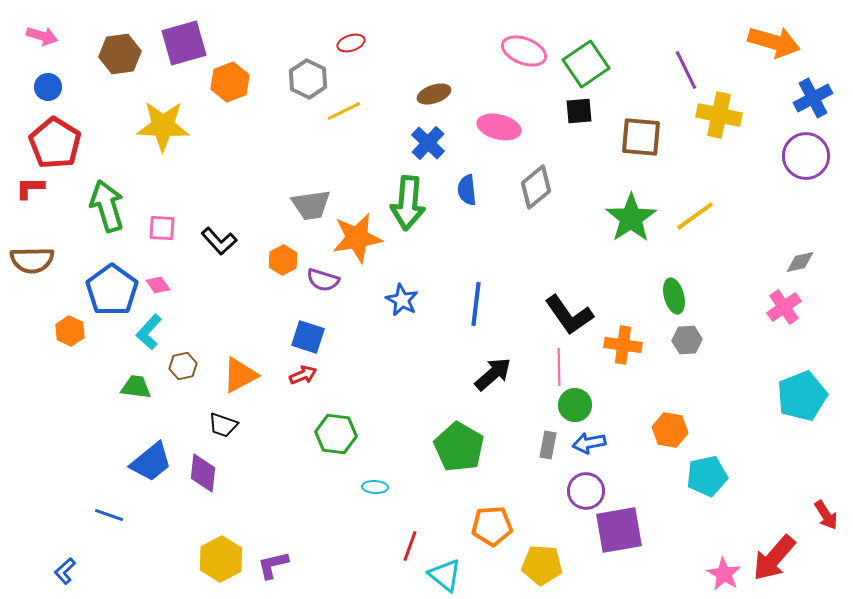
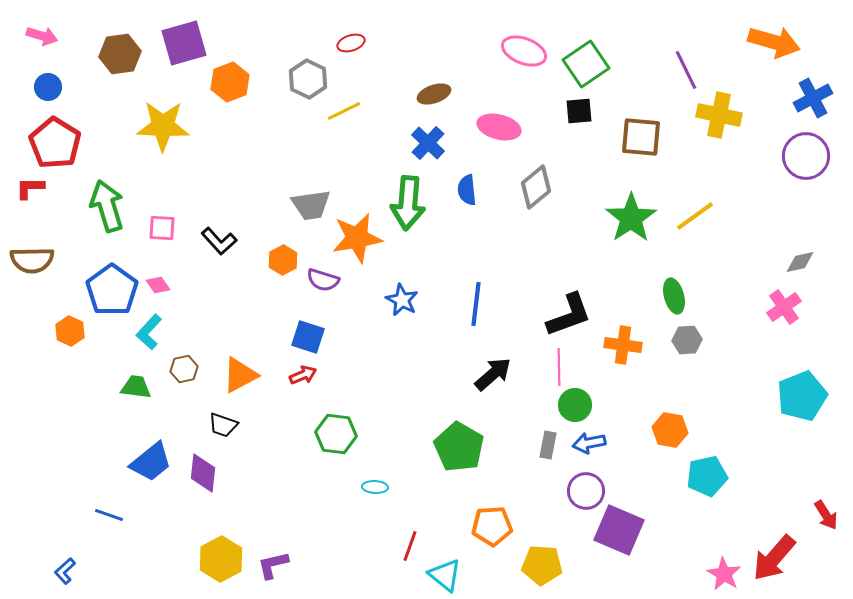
black L-shape at (569, 315): rotated 75 degrees counterclockwise
brown hexagon at (183, 366): moved 1 px right, 3 px down
purple square at (619, 530): rotated 33 degrees clockwise
